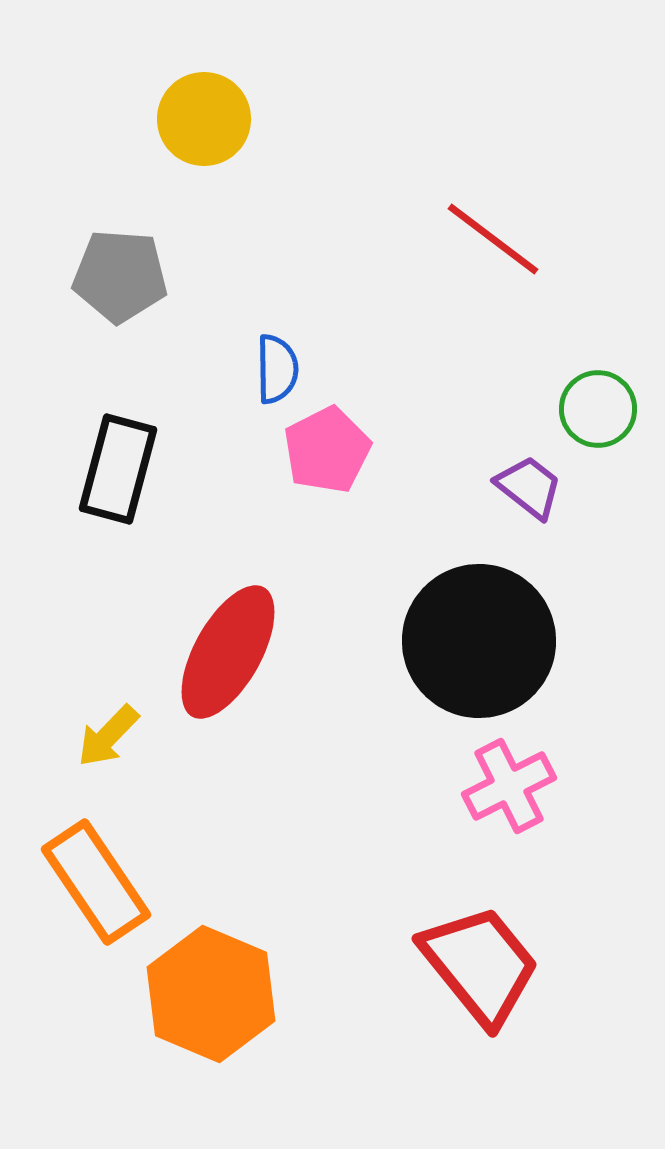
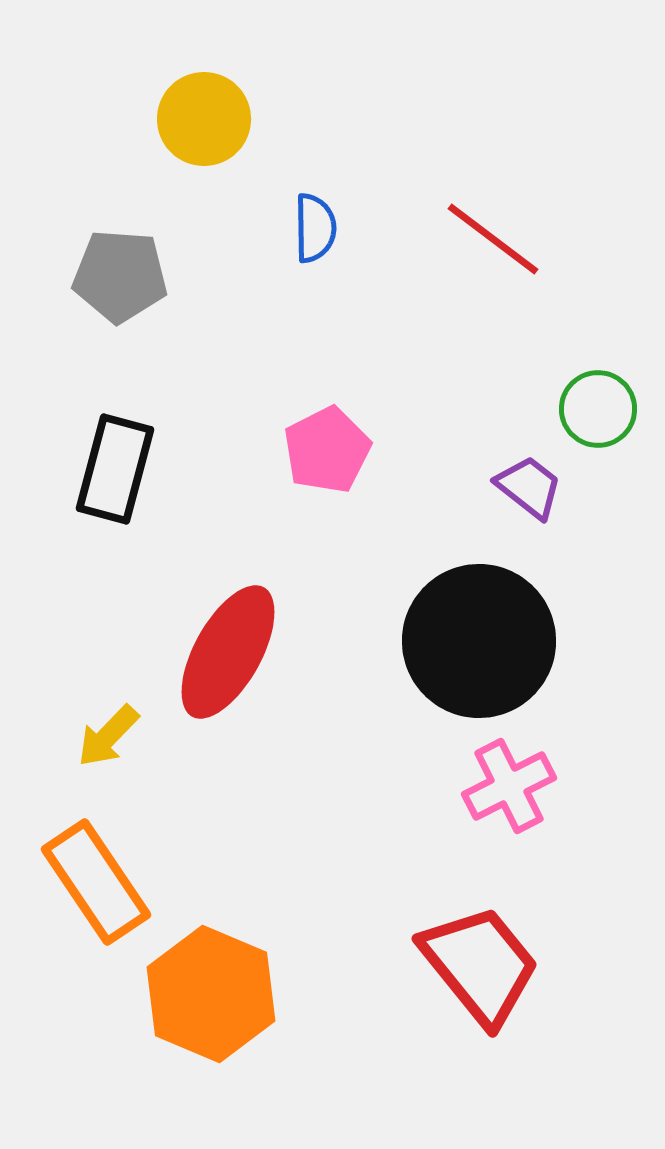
blue semicircle: moved 38 px right, 141 px up
black rectangle: moved 3 px left
